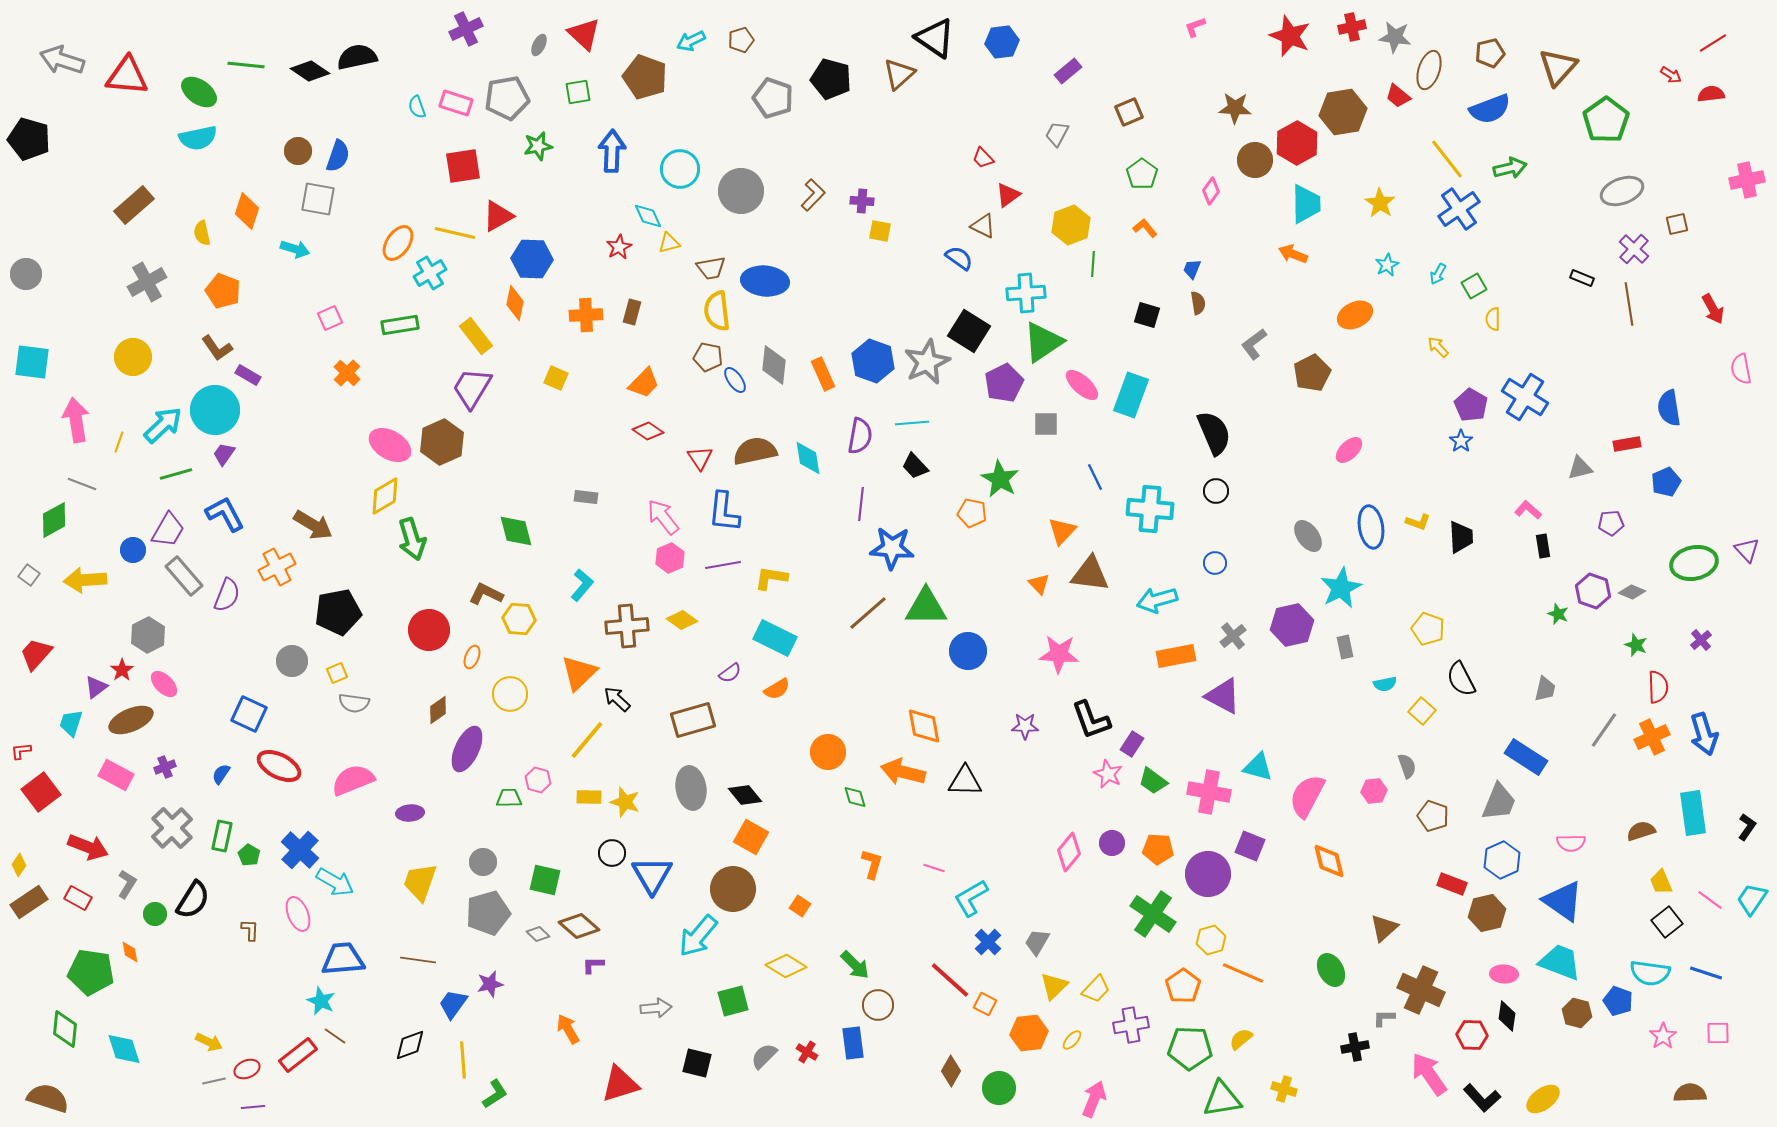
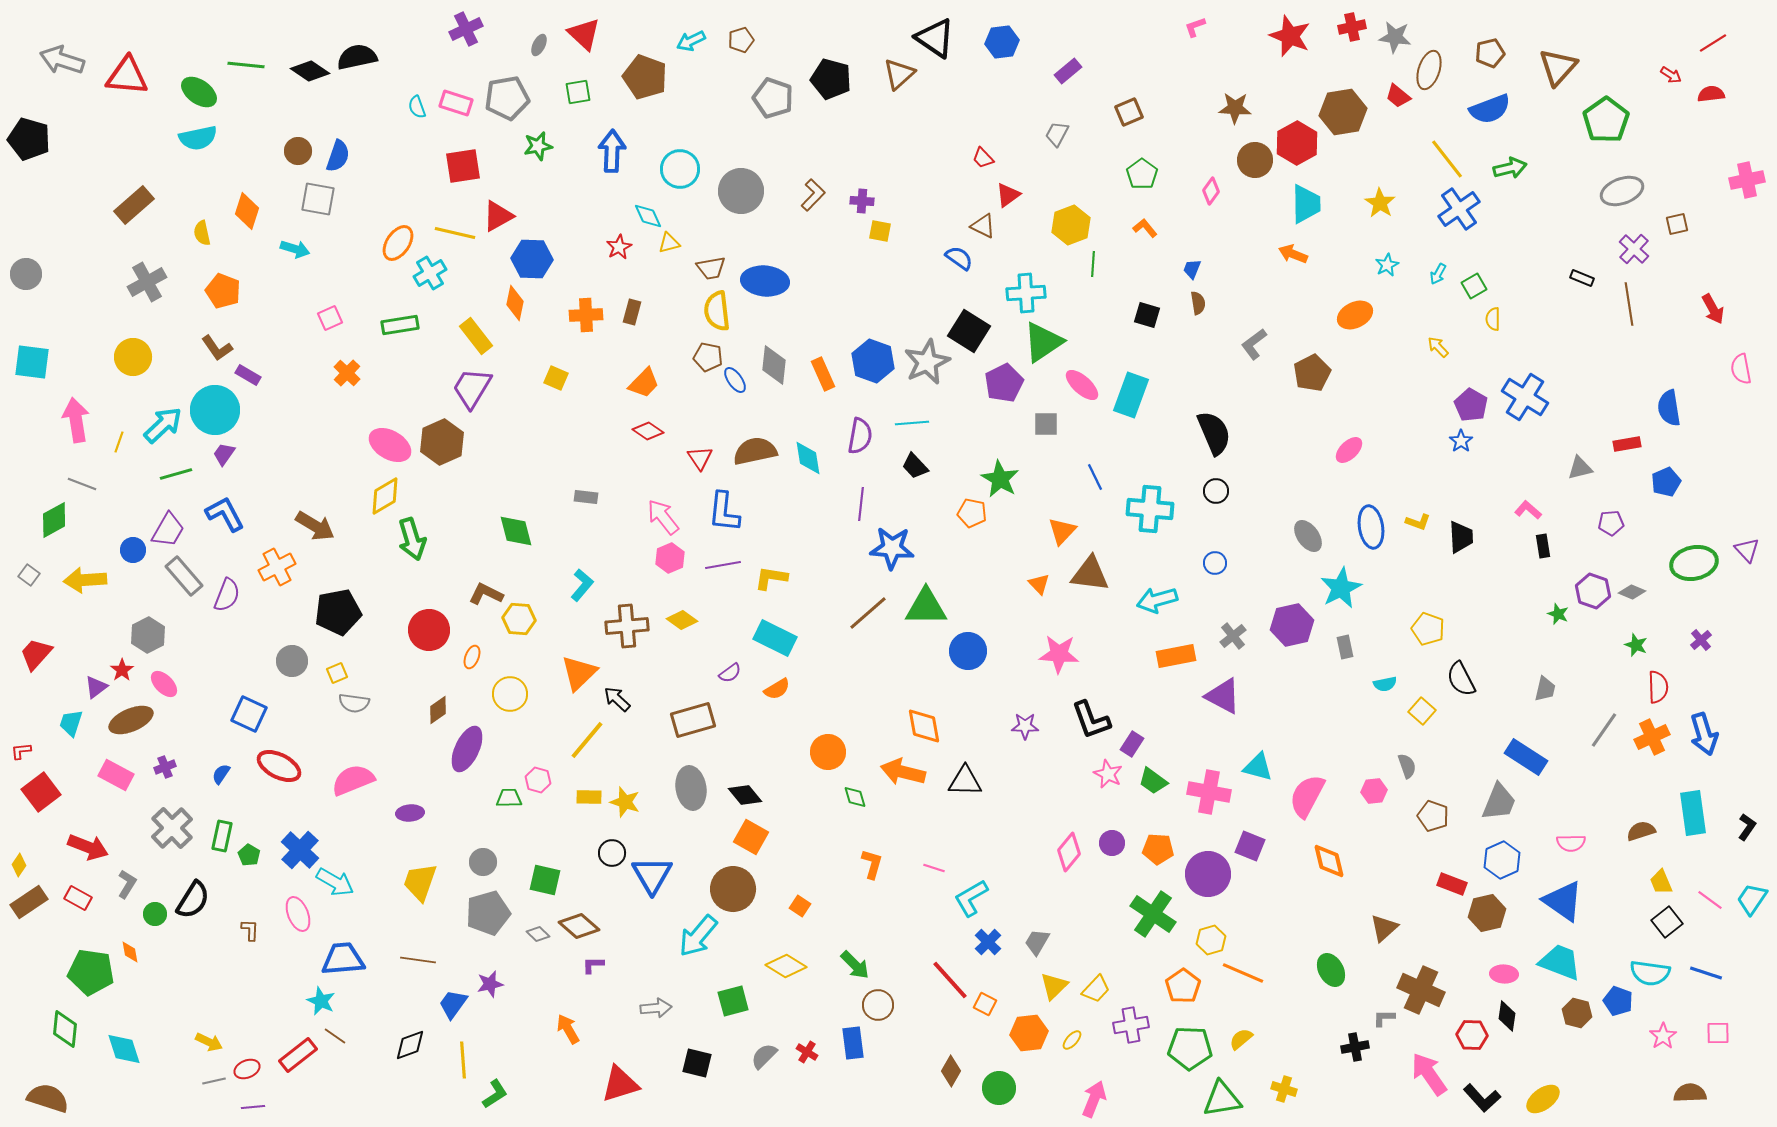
brown arrow at (313, 525): moved 2 px right, 1 px down
red line at (950, 980): rotated 6 degrees clockwise
